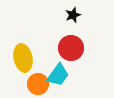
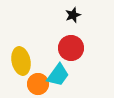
yellow ellipse: moved 2 px left, 3 px down
